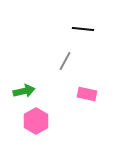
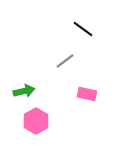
black line: rotated 30 degrees clockwise
gray line: rotated 24 degrees clockwise
